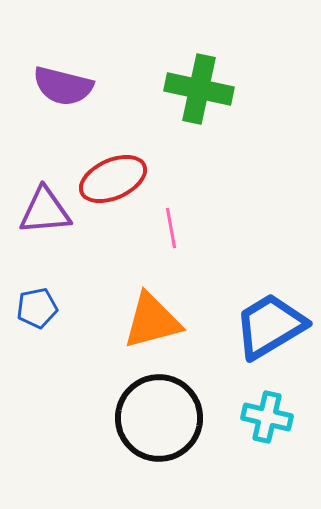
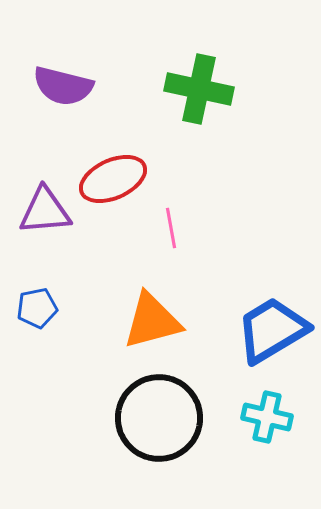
blue trapezoid: moved 2 px right, 4 px down
